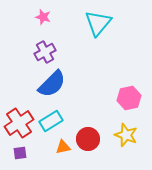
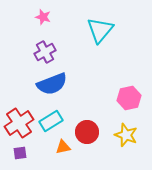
cyan triangle: moved 2 px right, 7 px down
blue semicircle: rotated 24 degrees clockwise
red circle: moved 1 px left, 7 px up
